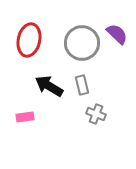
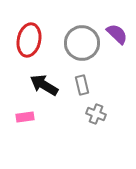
black arrow: moved 5 px left, 1 px up
